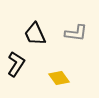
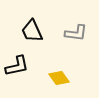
black trapezoid: moved 3 px left, 3 px up
black L-shape: moved 1 px right, 2 px down; rotated 45 degrees clockwise
